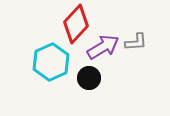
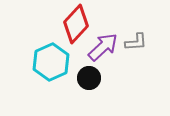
purple arrow: rotated 12 degrees counterclockwise
